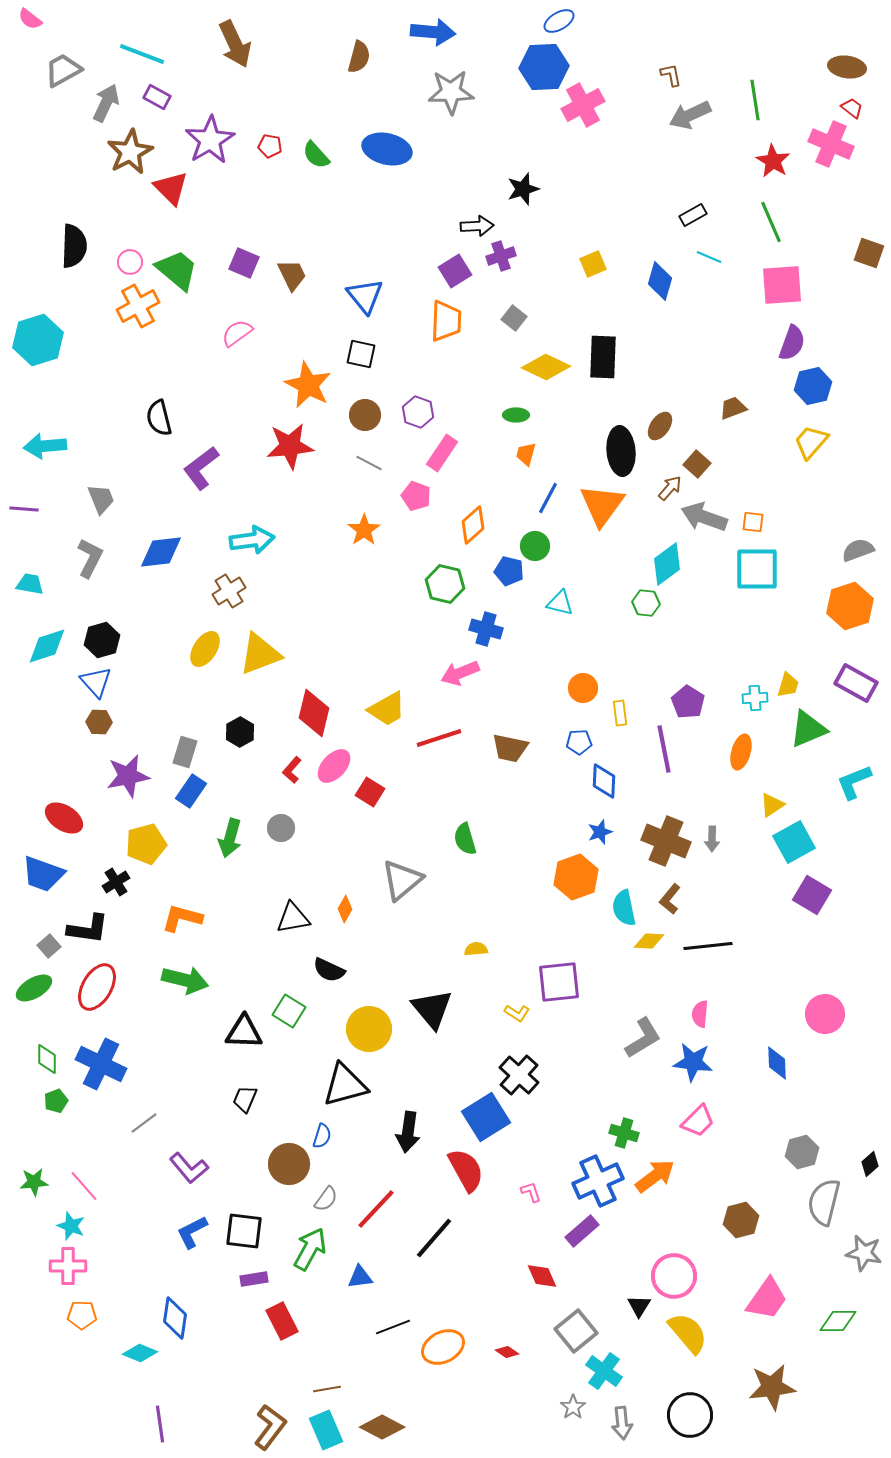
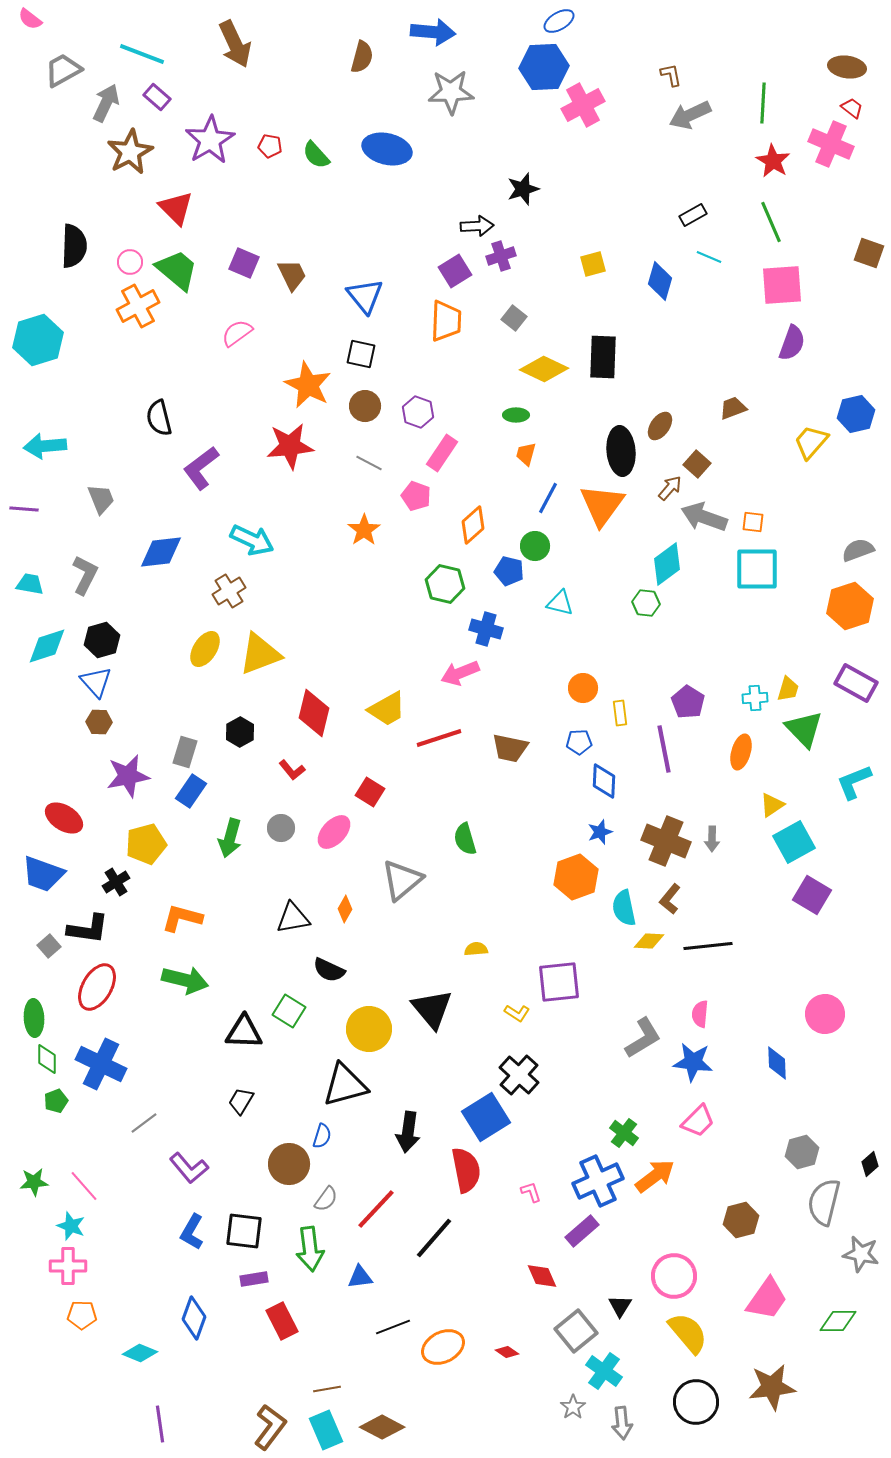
brown semicircle at (359, 57): moved 3 px right
purple rectangle at (157, 97): rotated 12 degrees clockwise
green line at (755, 100): moved 8 px right, 3 px down; rotated 12 degrees clockwise
red triangle at (171, 188): moved 5 px right, 20 px down
yellow square at (593, 264): rotated 8 degrees clockwise
yellow diamond at (546, 367): moved 2 px left, 2 px down
blue hexagon at (813, 386): moved 43 px right, 28 px down
brown circle at (365, 415): moved 9 px up
cyan arrow at (252, 540): rotated 33 degrees clockwise
gray L-shape at (90, 558): moved 5 px left, 17 px down
yellow trapezoid at (788, 685): moved 4 px down
green triangle at (808, 729): moved 4 px left; rotated 51 degrees counterclockwise
pink ellipse at (334, 766): moved 66 px down
red L-shape at (292, 770): rotated 80 degrees counterclockwise
green ellipse at (34, 988): moved 30 px down; rotated 63 degrees counterclockwise
black trapezoid at (245, 1099): moved 4 px left, 2 px down; rotated 8 degrees clockwise
green cross at (624, 1133): rotated 20 degrees clockwise
red semicircle at (466, 1170): rotated 18 degrees clockwise
blue L-shape at (192, 1232): rotated 33 degrees counterclockwise
green arrow at (310, 1249): rotated 144 degrees clockwise
gray star at (864, 1253): moved 3 px left, 1 px down
black triangle at (639, 1306): moved 19 px left
blue diamond at (175, 1318): moved 19 px right; rotated 12 degrees clockwise
black circle at (690, 1415): moved 6 px right, 13 px up
